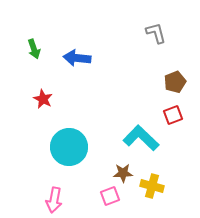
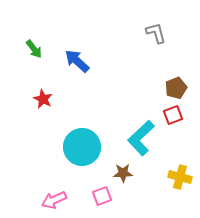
green arrow: rotated 18 degrees counterclockwise
blue arrow: moved 3 px down; rotated 36 degrees clockwise
brown pentagon: moved 1 px right, 6 px down
cyan L-shape: rotated 87 degrees counterclockwise
cyan circle: moved 13 px right
yellow cross: moved 28 px right, 9 px up
pink square: moved 8 px left
pink arrow: rotated 55 degrees clockwise
